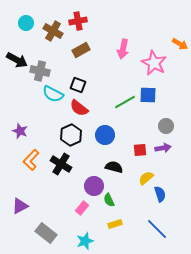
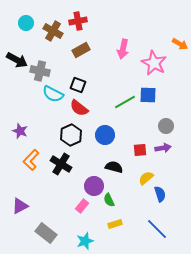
pink rectangle: moved 2 px up
